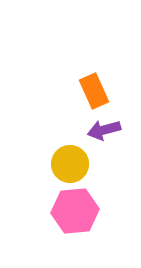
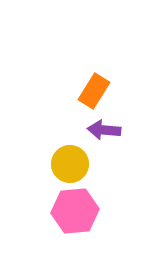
orange rectangle: rotated 56 degrees clockwise
purple arrow: rotated 20 degrees clockwise
